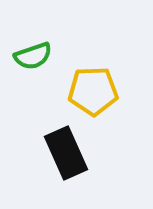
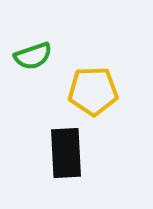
black rectangle: rotated 21 degrees clockwise
